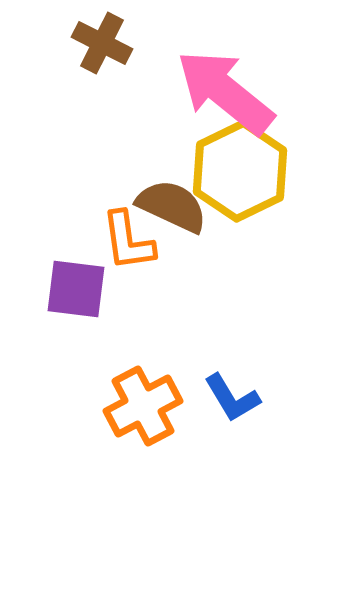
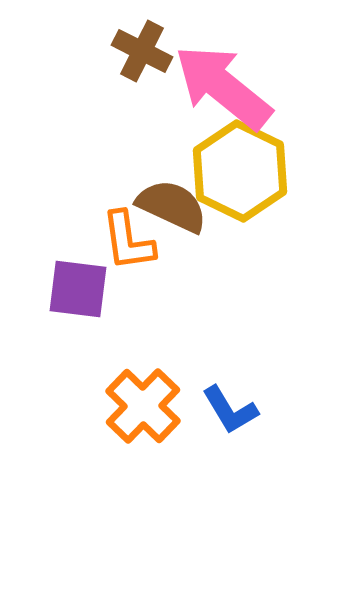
brown cross: moved 40 px right, 8 px down
pink arrow: moved 2 px left, 5 px up
yellow hexagon: rotated 8 degrees counterclockwise
purple square: moved 2 px right
blue L-shape: moved 2 px left, 12 px down
orange cross: rotated 18 degrees counterclockwise
